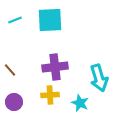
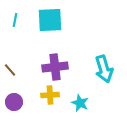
cyan line: rotated 56 degrees counterclockwise
cyan arrow: moved 5 px right, 9 px up
